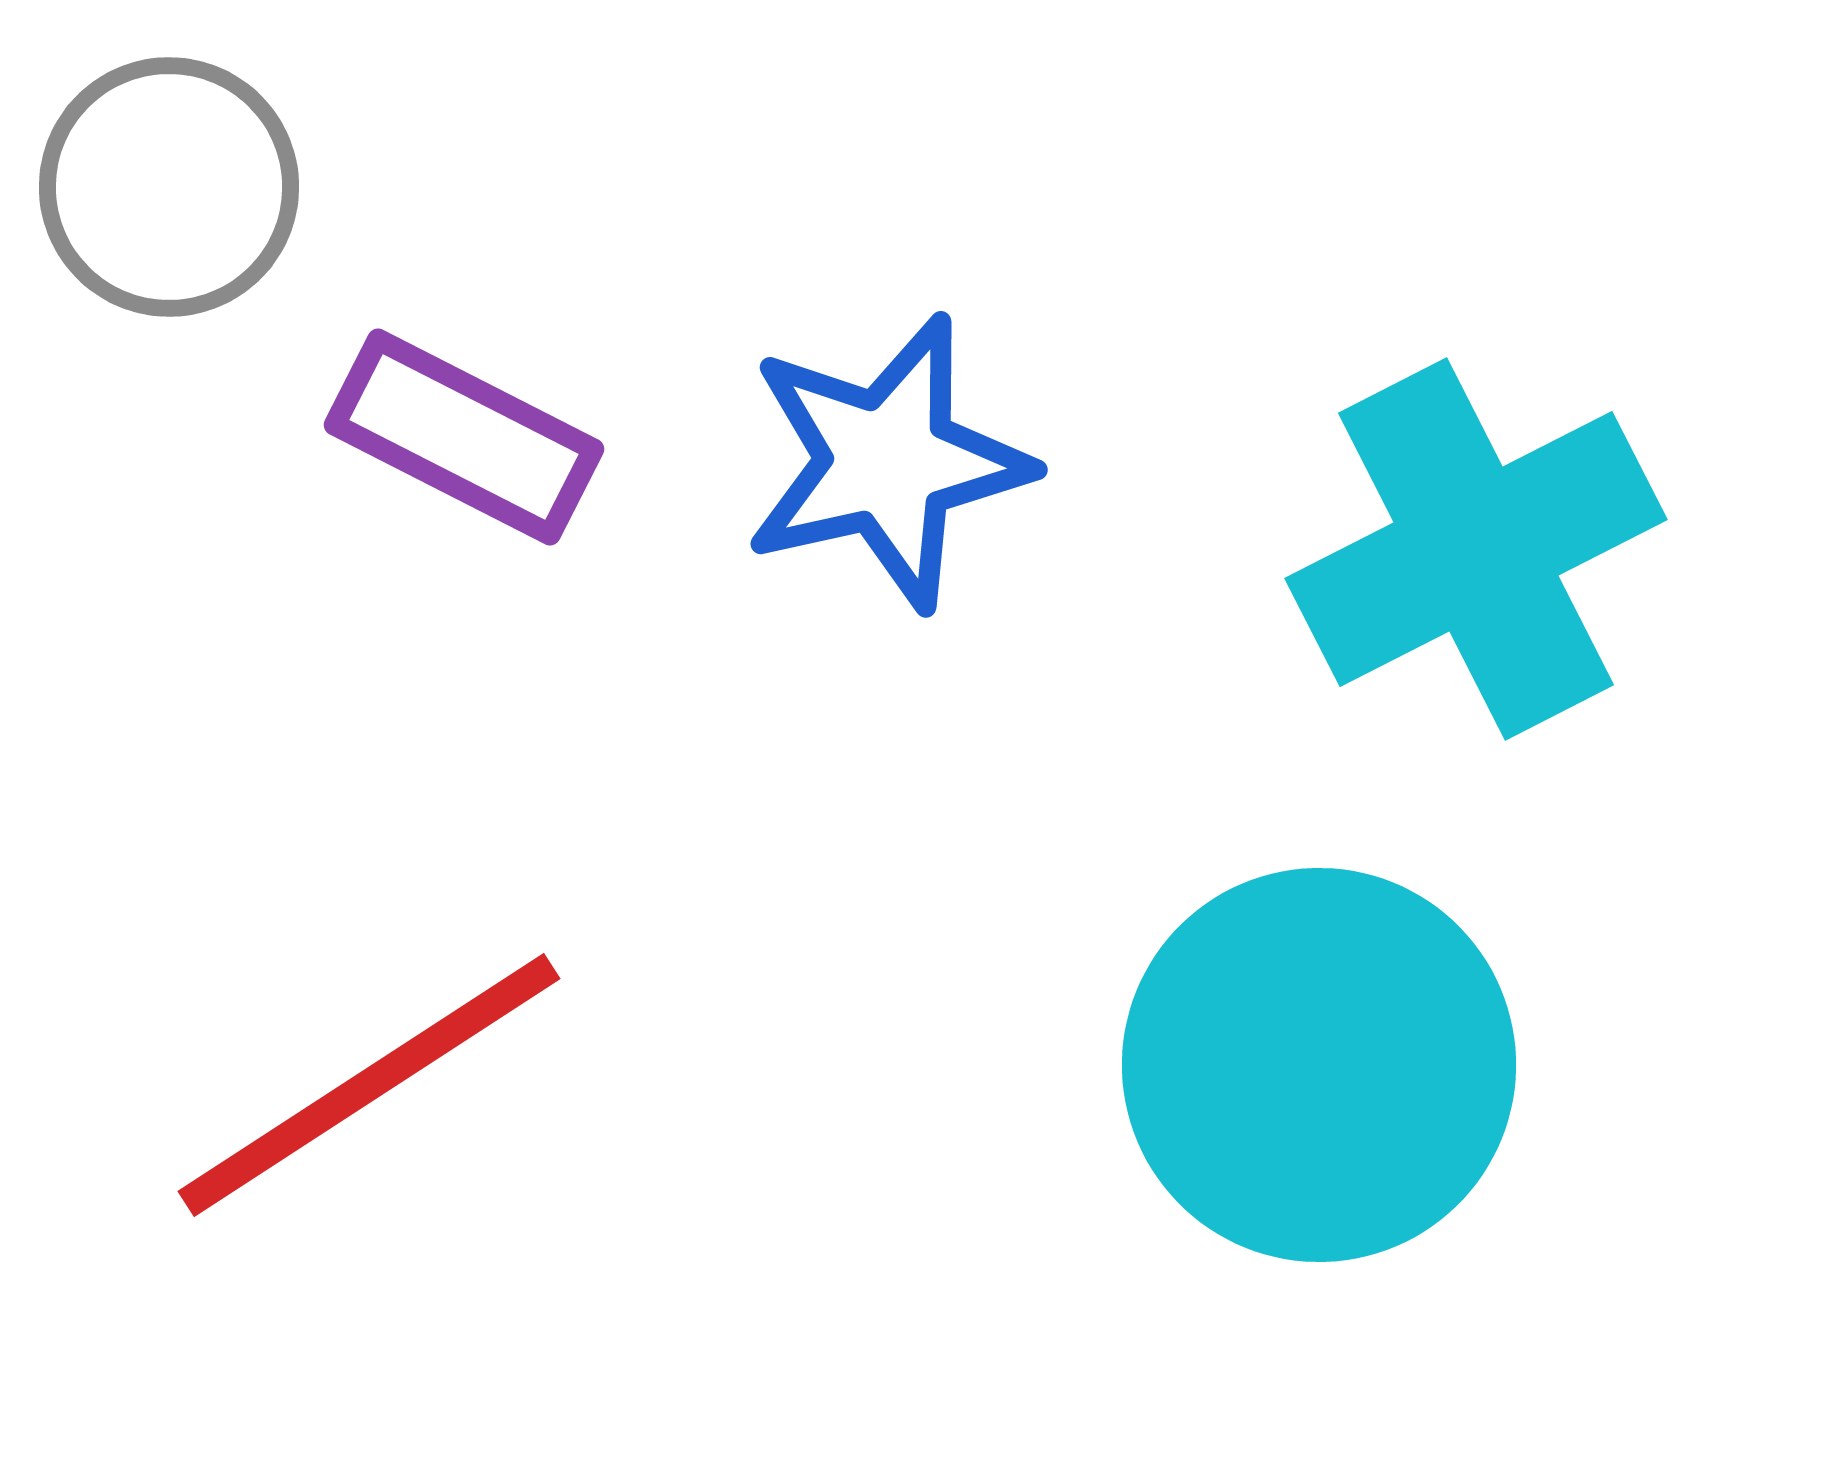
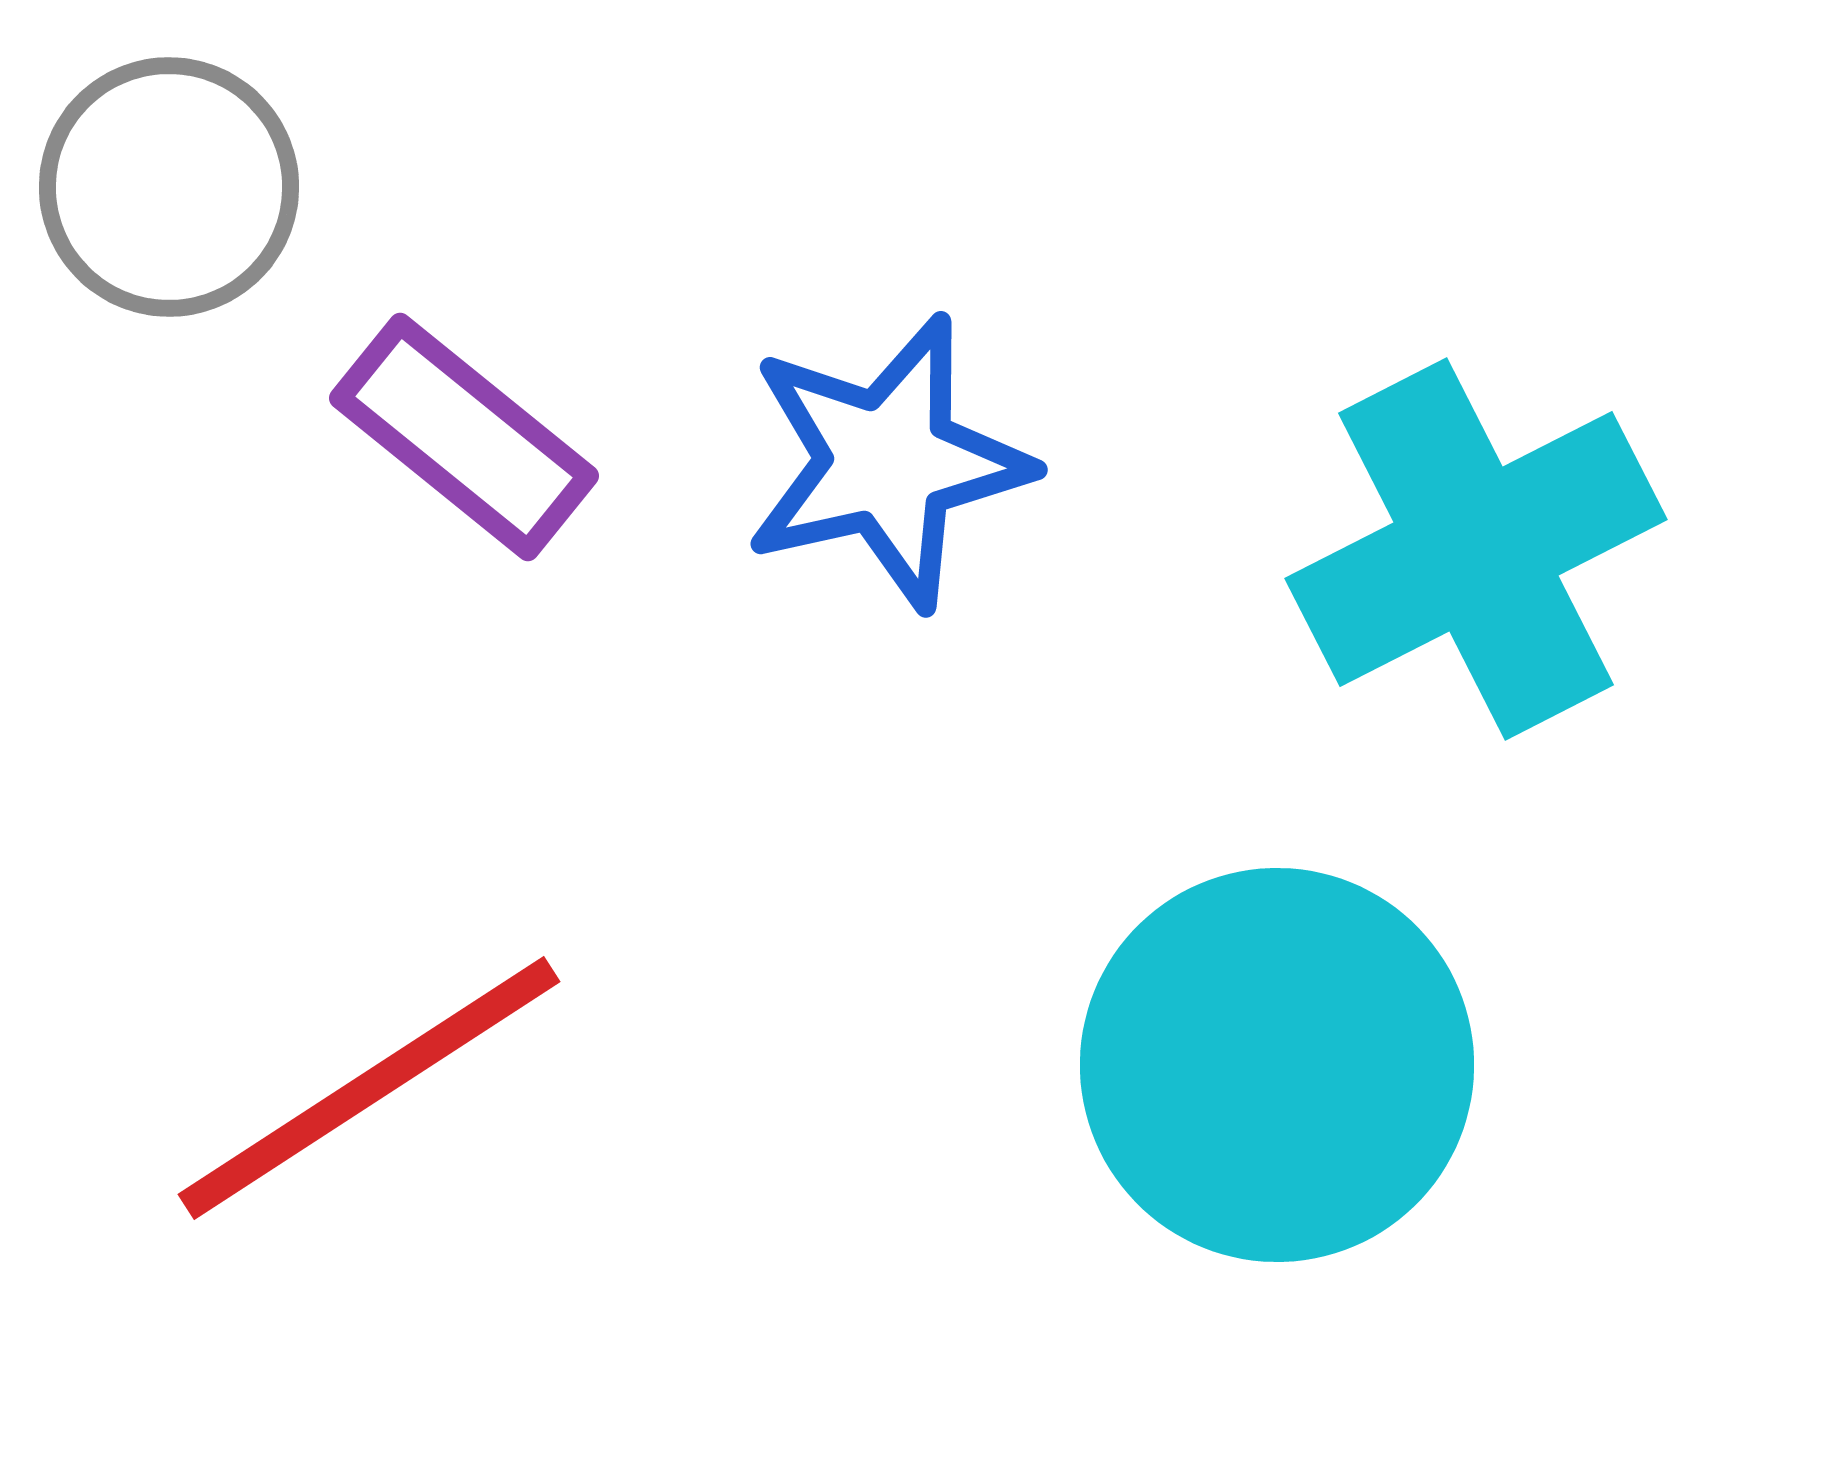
purple rectangle: rotated 12 degrees clockwise
cyan circle: moved 42 px left
red line: moved 3 px down
